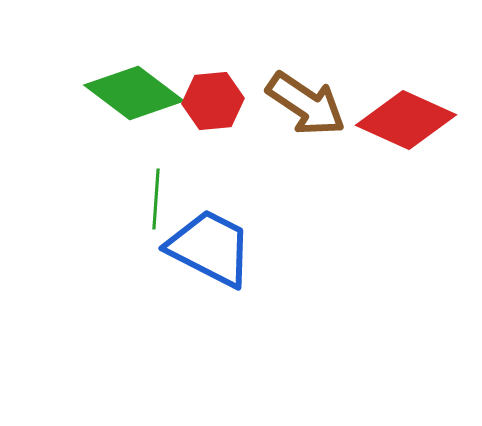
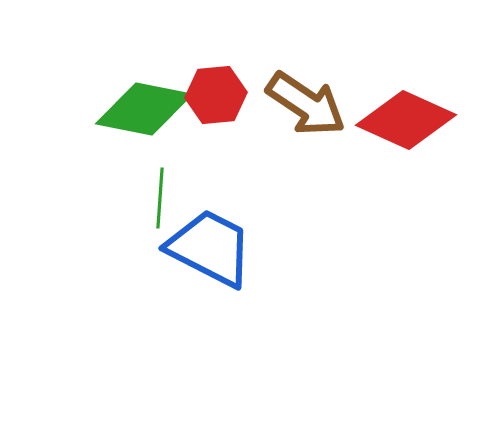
green diamond: moved 10 px right, 16 px down; rotated 26 degrees counterclockwise
red hexagon: moved 3 px right, 6 px up
green line: moved 4 px right, 1 px up
